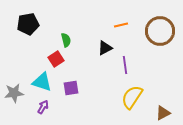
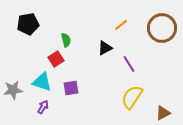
orange line: rotated 24 degrees counterclockwise
brown circle: moved 2 px right, 3 px up
purple line: moved 4 px right, 1 px up; rotated 24 degrees counterclockwise
gray star: moved 1 px left, 3 px up
